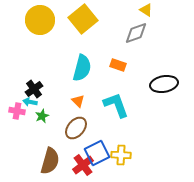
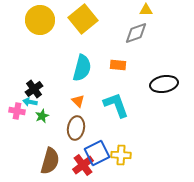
yellow triangle: rotated 32 degrees counterclockwise
orange rectangle: rotated 14 degrees counterclockwise
brown ellipse: rotated 30 degrees counterclockwise
